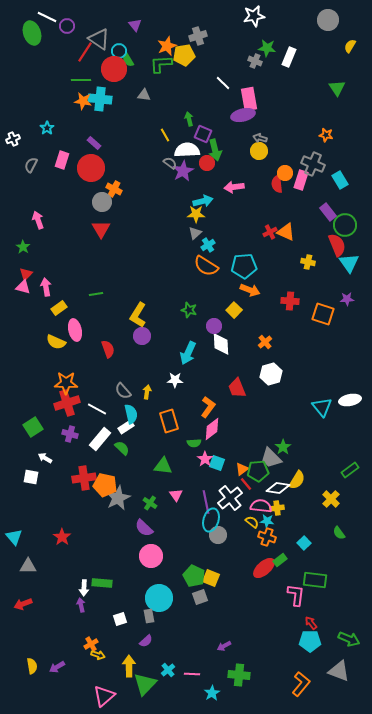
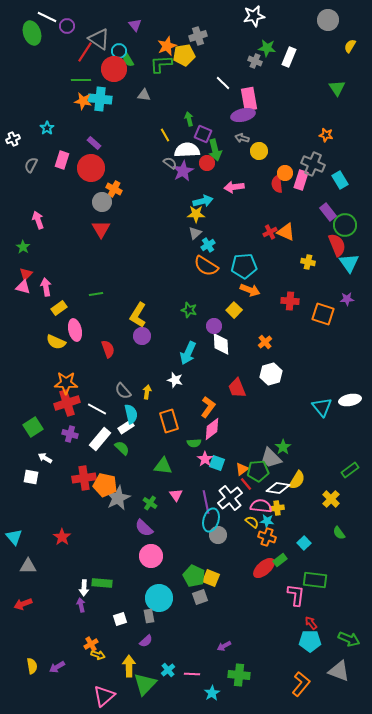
gray arrow at (260, 138): moved 18 px left
white star at (175, 380): rotated 14 degrees clockwise
